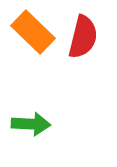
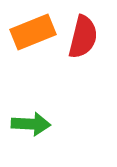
orange rectangle: rotated 66 degrees counterclockwise
